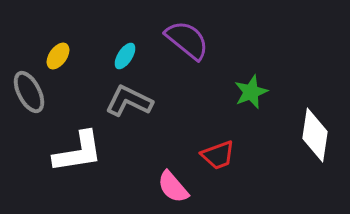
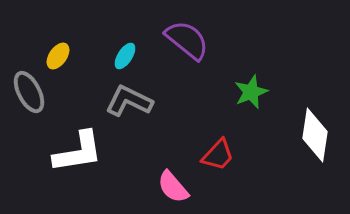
red trapezoid: rotated 27 degrees counterclockwise
